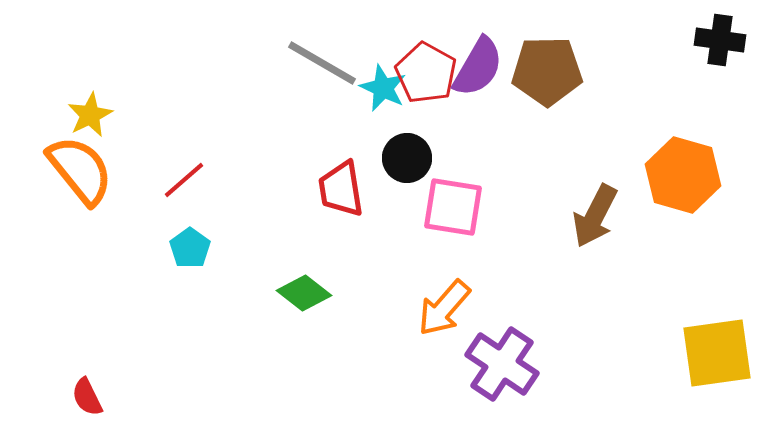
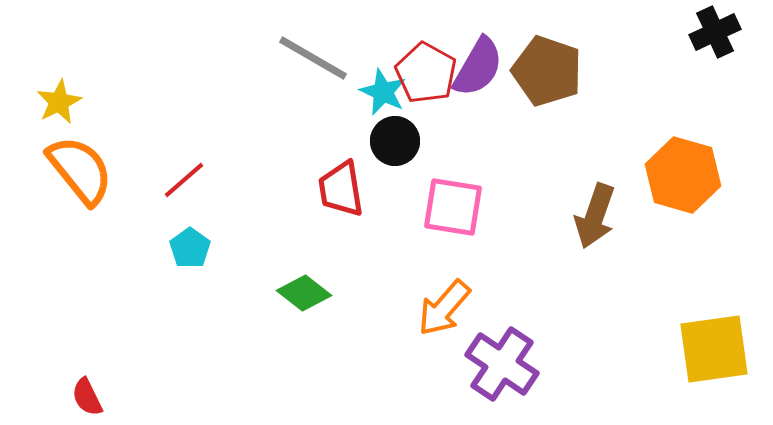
black cross: moved 5 px left, 8 px up; rotated 33 degrees counterclockwise
gray line: moved 9 px left, 5 px up
brown pentagon: rotated 20 degrees clockwise
cyan star: moved 4 px down
yellow star: moved 31 px left, 13 px up
black circle: moved 12 px left, 17 px up
brown arrow: rotated 8 degrees counterclockwise
yellow square: moved 3 px left, 4 px up
